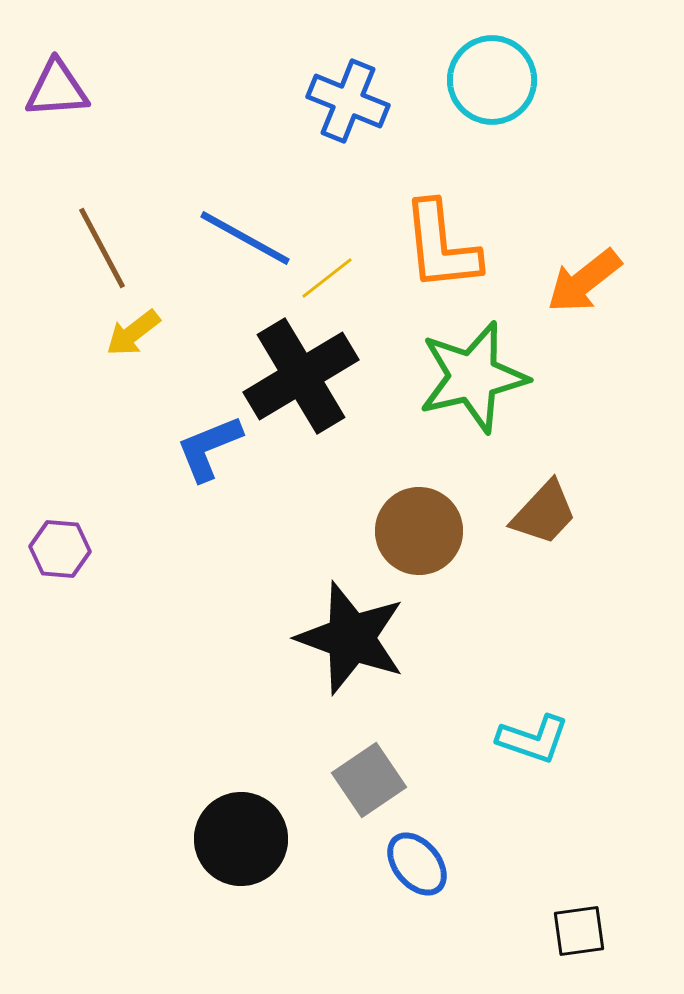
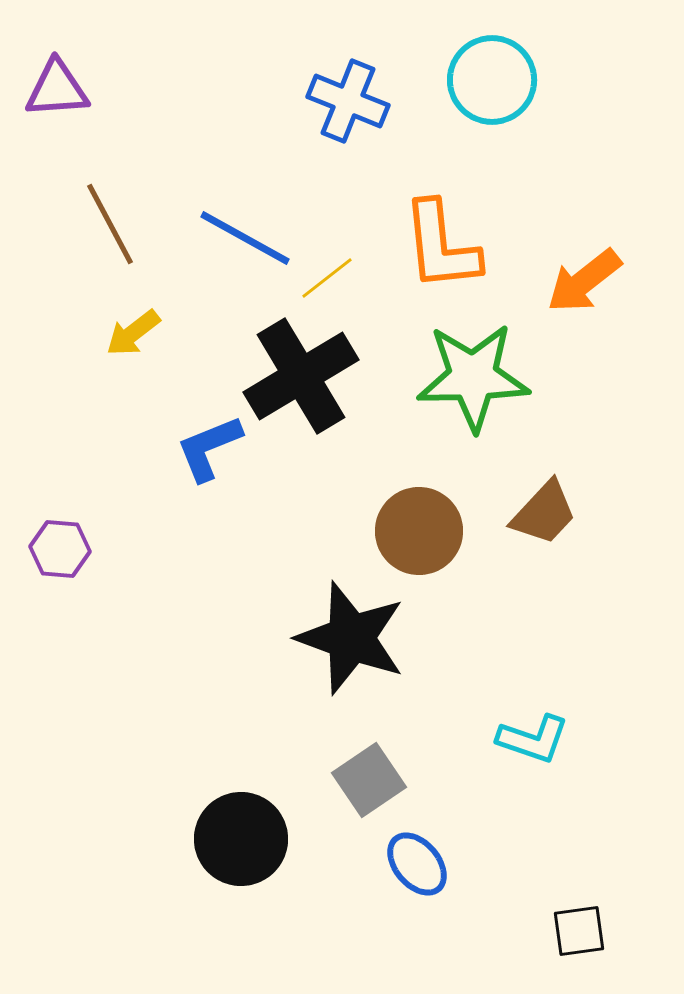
brown line: moved 8 px right, 24 px up
green star: rotated 12 degrees clockwise
